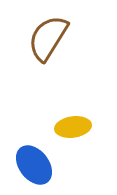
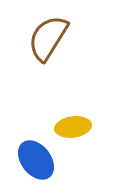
blue ellipse: moved 2 px right, 5 px up
